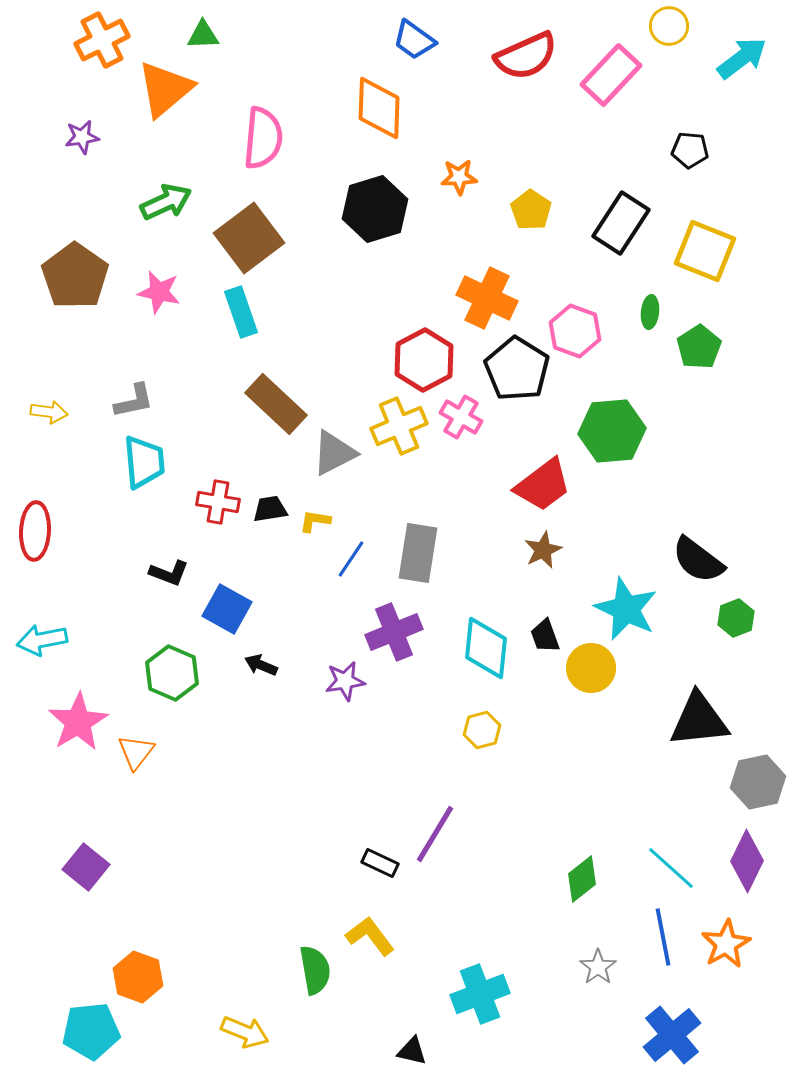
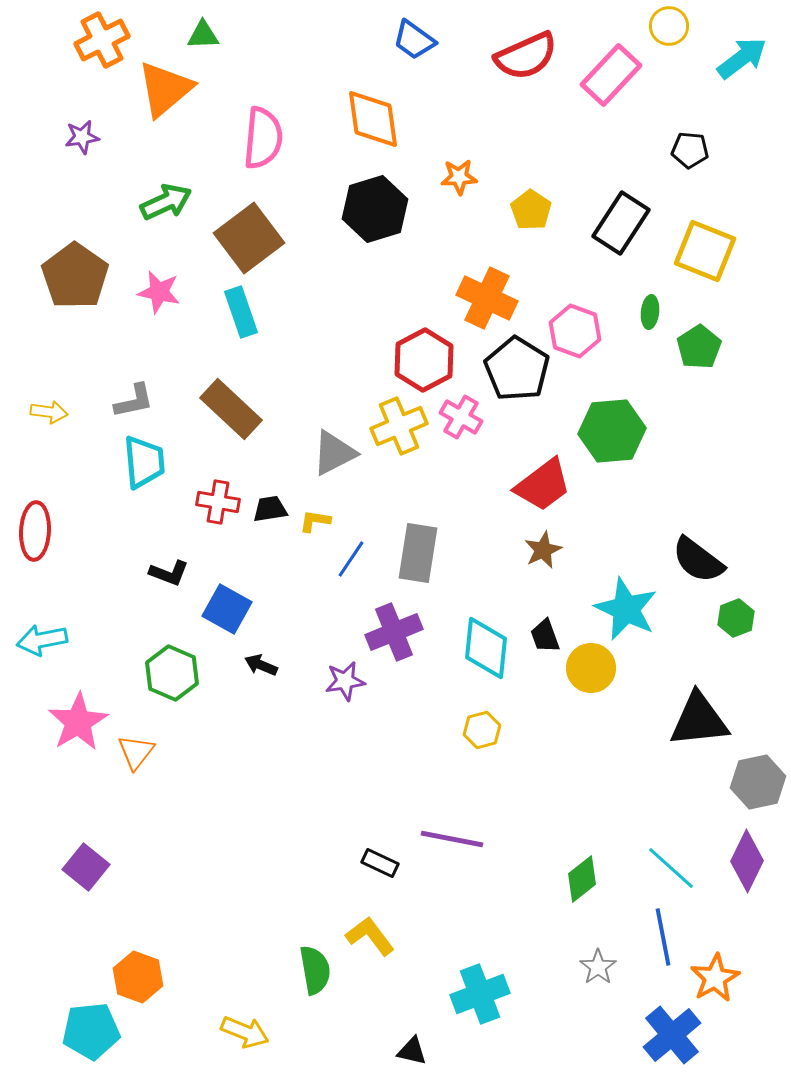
orange diamond at (379, 108): moved 6 px left, 11 px down; rotated 10 degrees counterclockwise
brown rectangle at (276, 404): moved 45 px left, 5 px down
purple line at (435, 834): moved 17 px right, 5 px down; rotated 70 degrees clockwise
orange star at (726, 944): moved 11 px left, 34 px down
